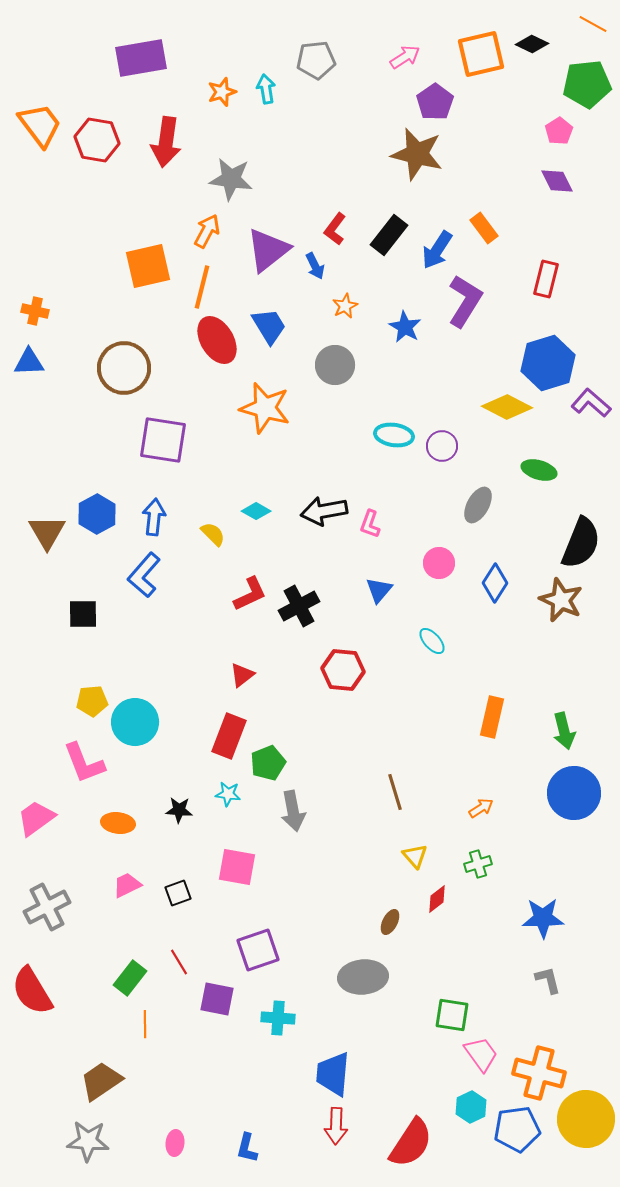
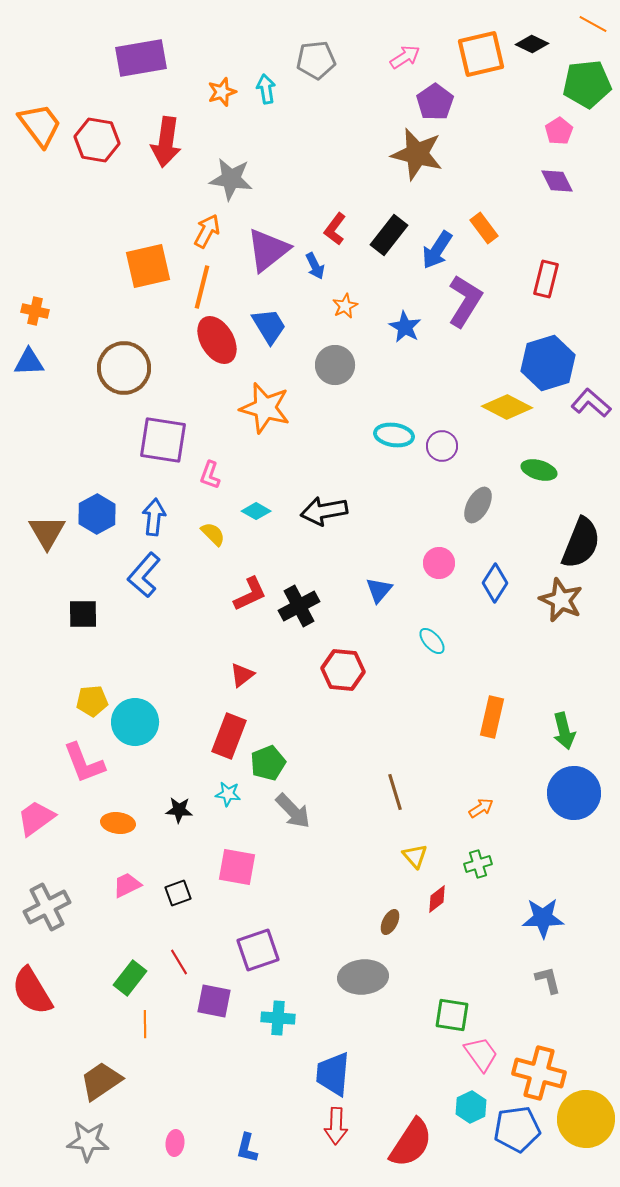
pink L-shape at (370, 524): moved 160 px left, 49 px up
gray arrow at (293, 811): rotated 33 degrees counterclockwise
purple square at (217, 999): moved 3 px left, 2 px down
